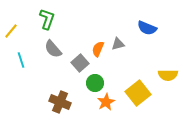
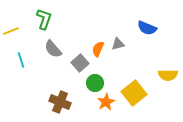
green L-shape: moved 3 px left
yellow line: rotated 28 degrees clockwise
yellow square: moved 4 px left
